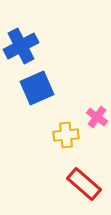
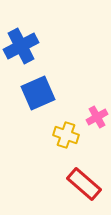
blue square: moved 1 px right, 5 px down
pink cross: rotated 25 degrees clockwise
yellow cross: rotated 25 degrees clockwise
